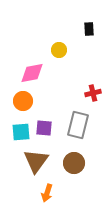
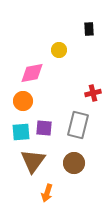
brown triangle: moved 3 px left
